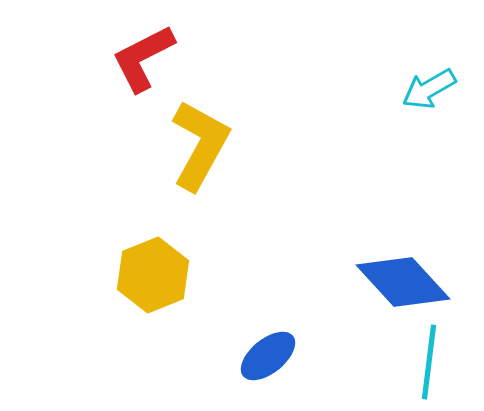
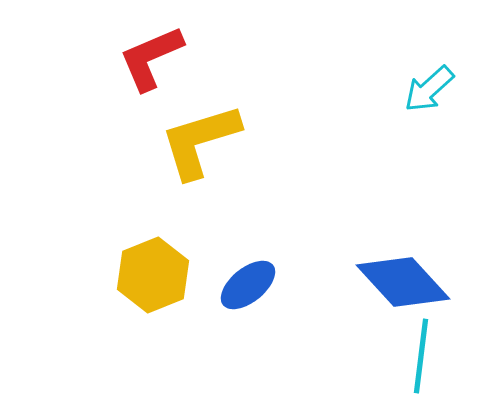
red L-shape: moved 8 px right; rotated 4 degrees clockwise
cyan arrow: rotated 12 degrees counterclockwise
yellow L-shape: moved 4 px up; rotated 136 degrees counterclockwise
blue ellipse: moved 20 px left, 71 px up
cyan line: moved 8 px left, 6 px up
